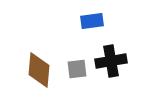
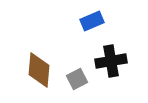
blue rectangle: rotated 15 degrees counterclockwise
gray square: moved 10 px down; rotated 20 degrees counterclockwise
